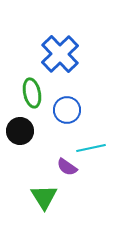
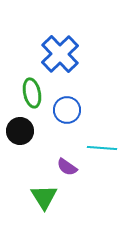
cyan line: moved 11 px right; rotated 16 degrees clockwise
